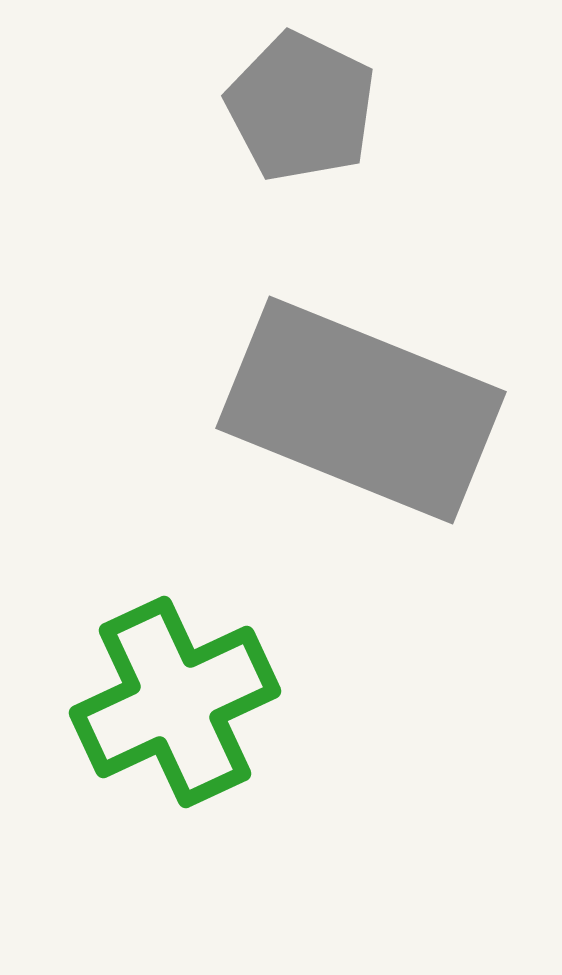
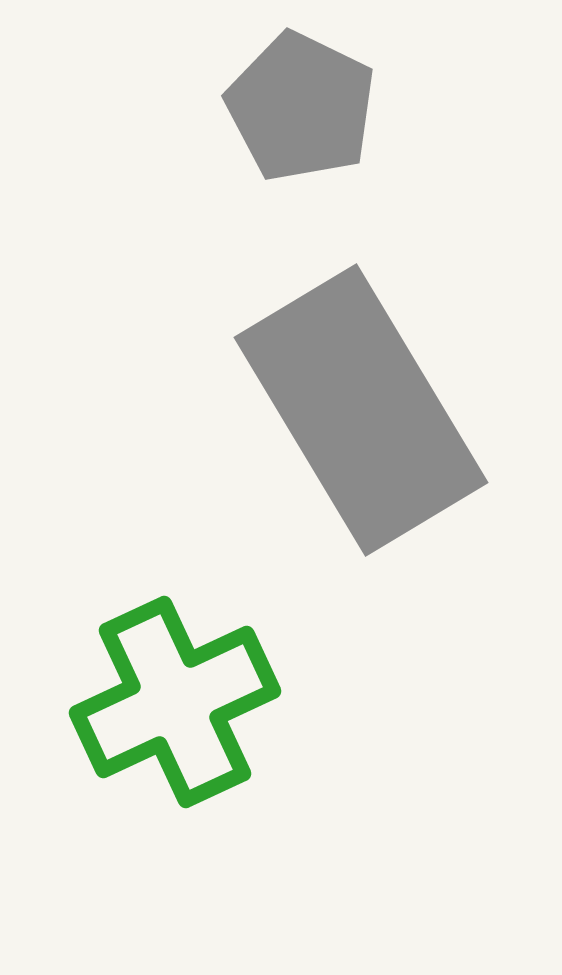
gray rectangle: rotated 37 degrees clockwise
